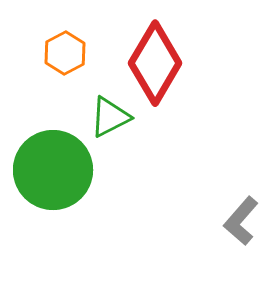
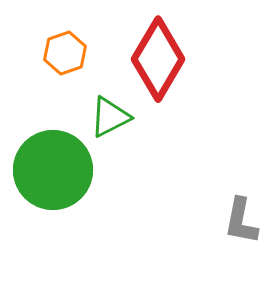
orange hexagon: rotated 9 degrees clockwise
red diamond: moved 3 px right, 4 px up
gray L-shape: rotated 30 degrees counterclockwise
